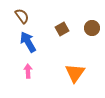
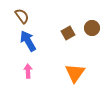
brown square: moved 6 px right, 4 px down
blue arrow: moved 1 px up
